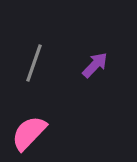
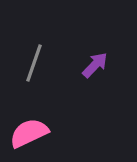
pink semicircle: rotated 21 degrees clockwise
